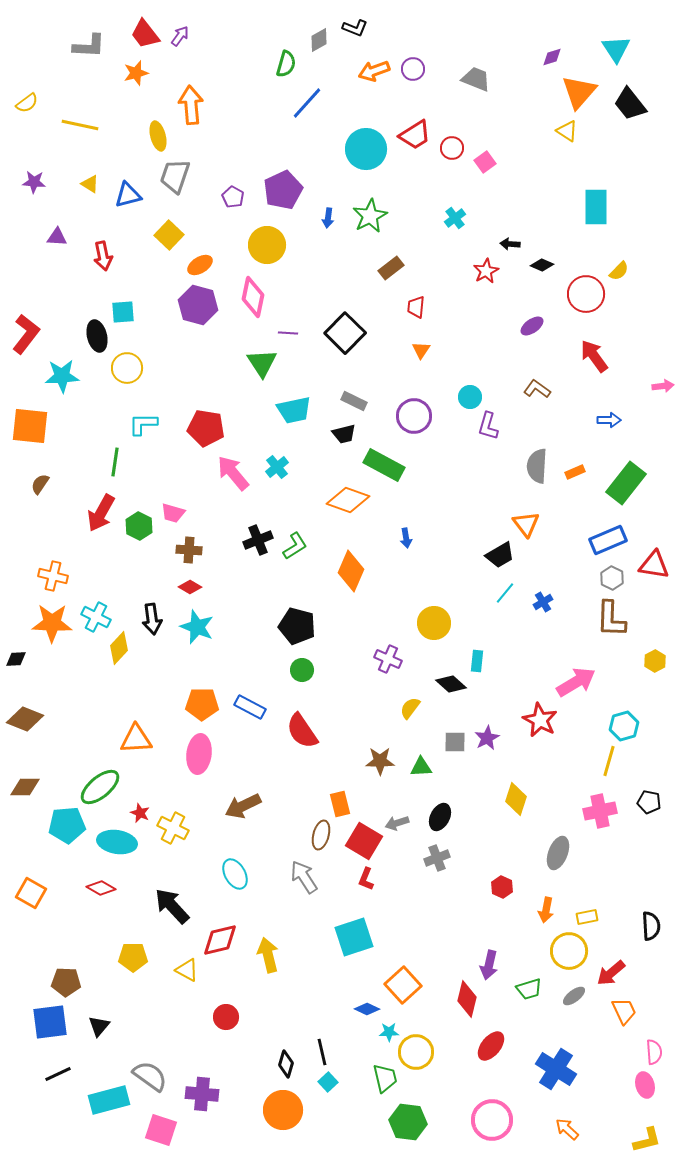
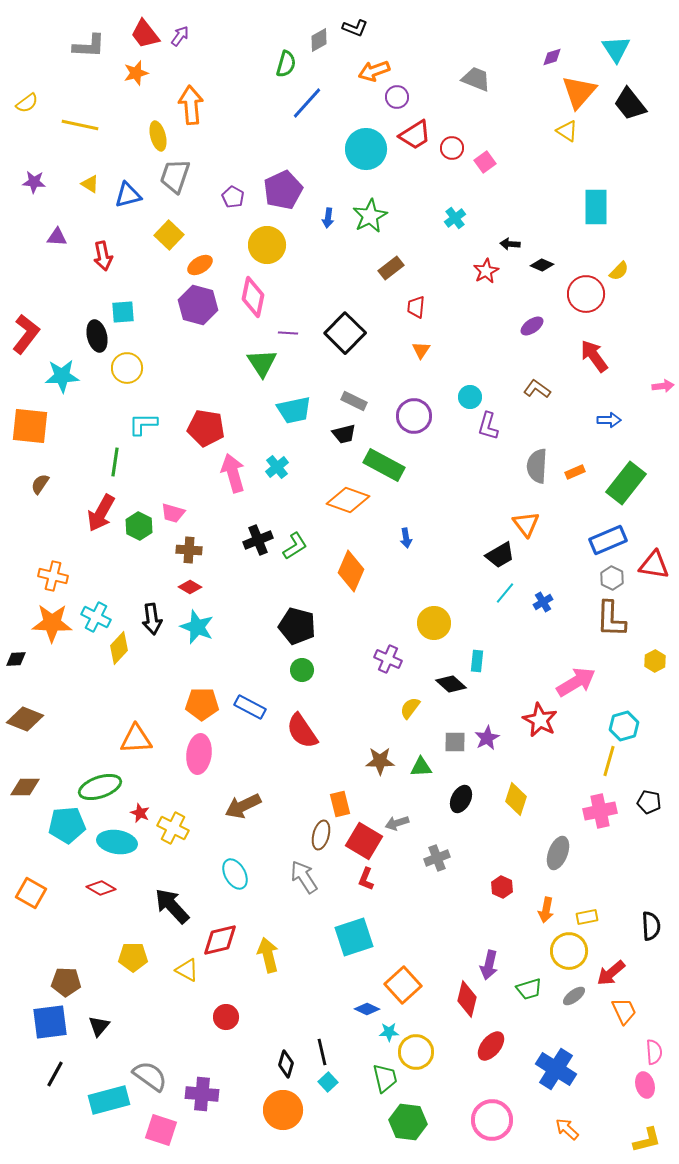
purple circle at (413, 69): moved 16 px left, 28 px down
pink arrow at (233, 473): rotated 24 degrees clockwise
green ellipse at (100, 787): rotated 21 degrees clockwise
black ellipse at (440, 817): moved 21 px right, 18 px up
black line at (58, 1074): moved 3 px left; rotated 36 degrees counterclockwise
